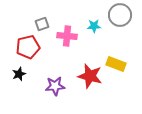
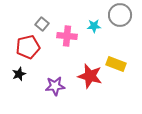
gray square: rotated 32 degrees counterclockwise
